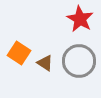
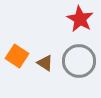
orange square: moved 2 px left, 3 px down
